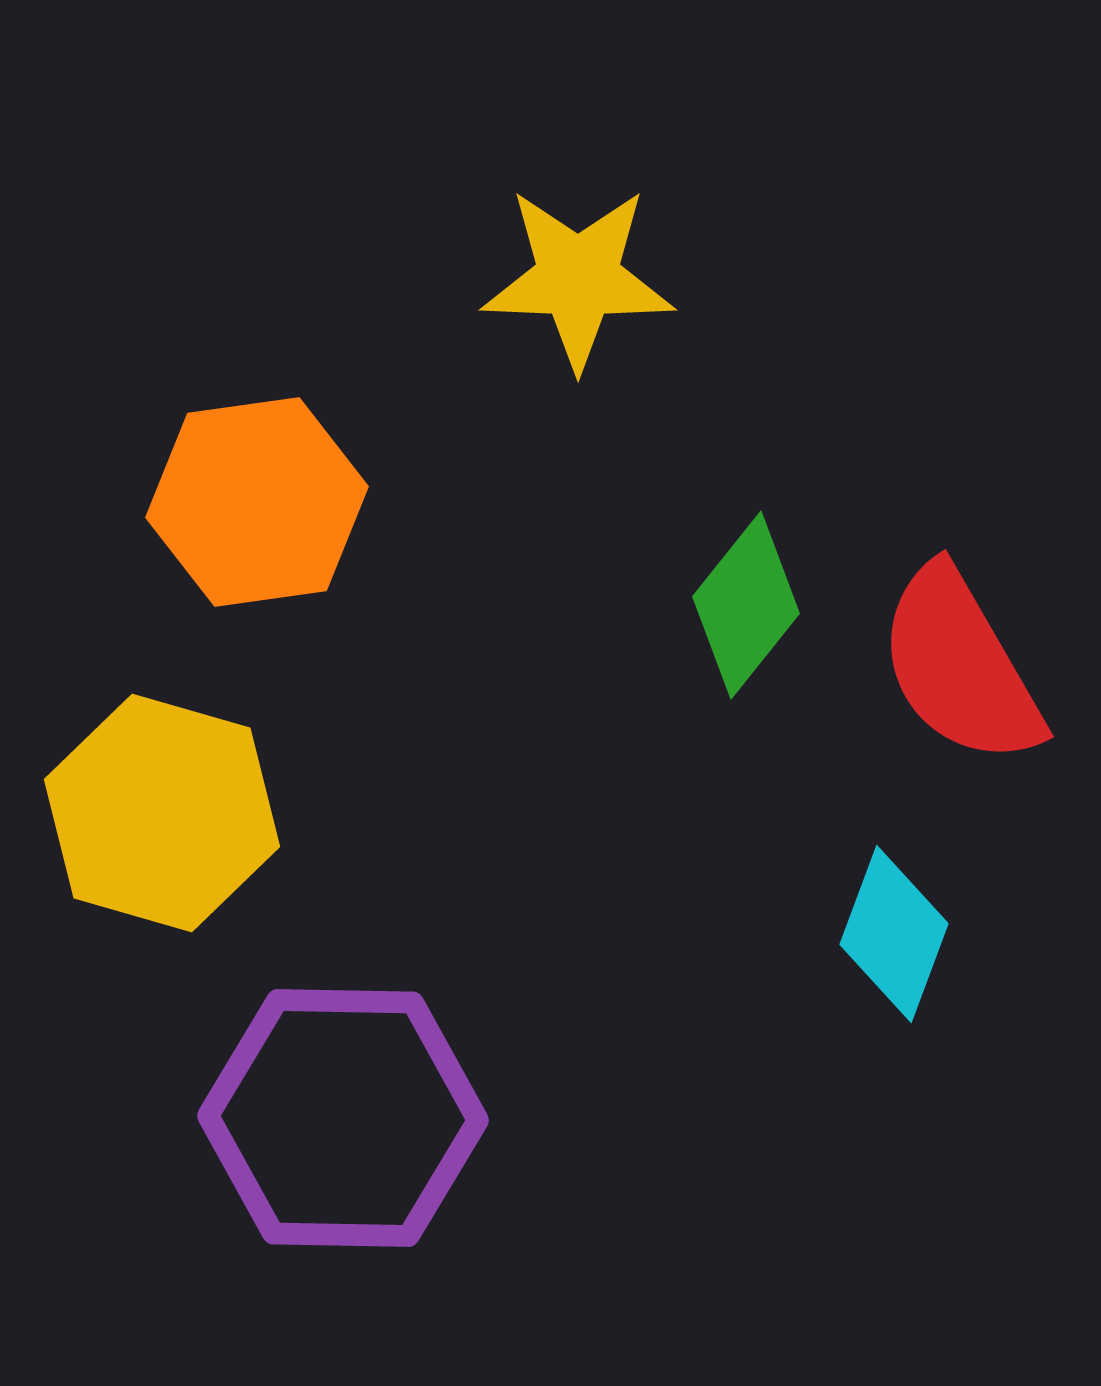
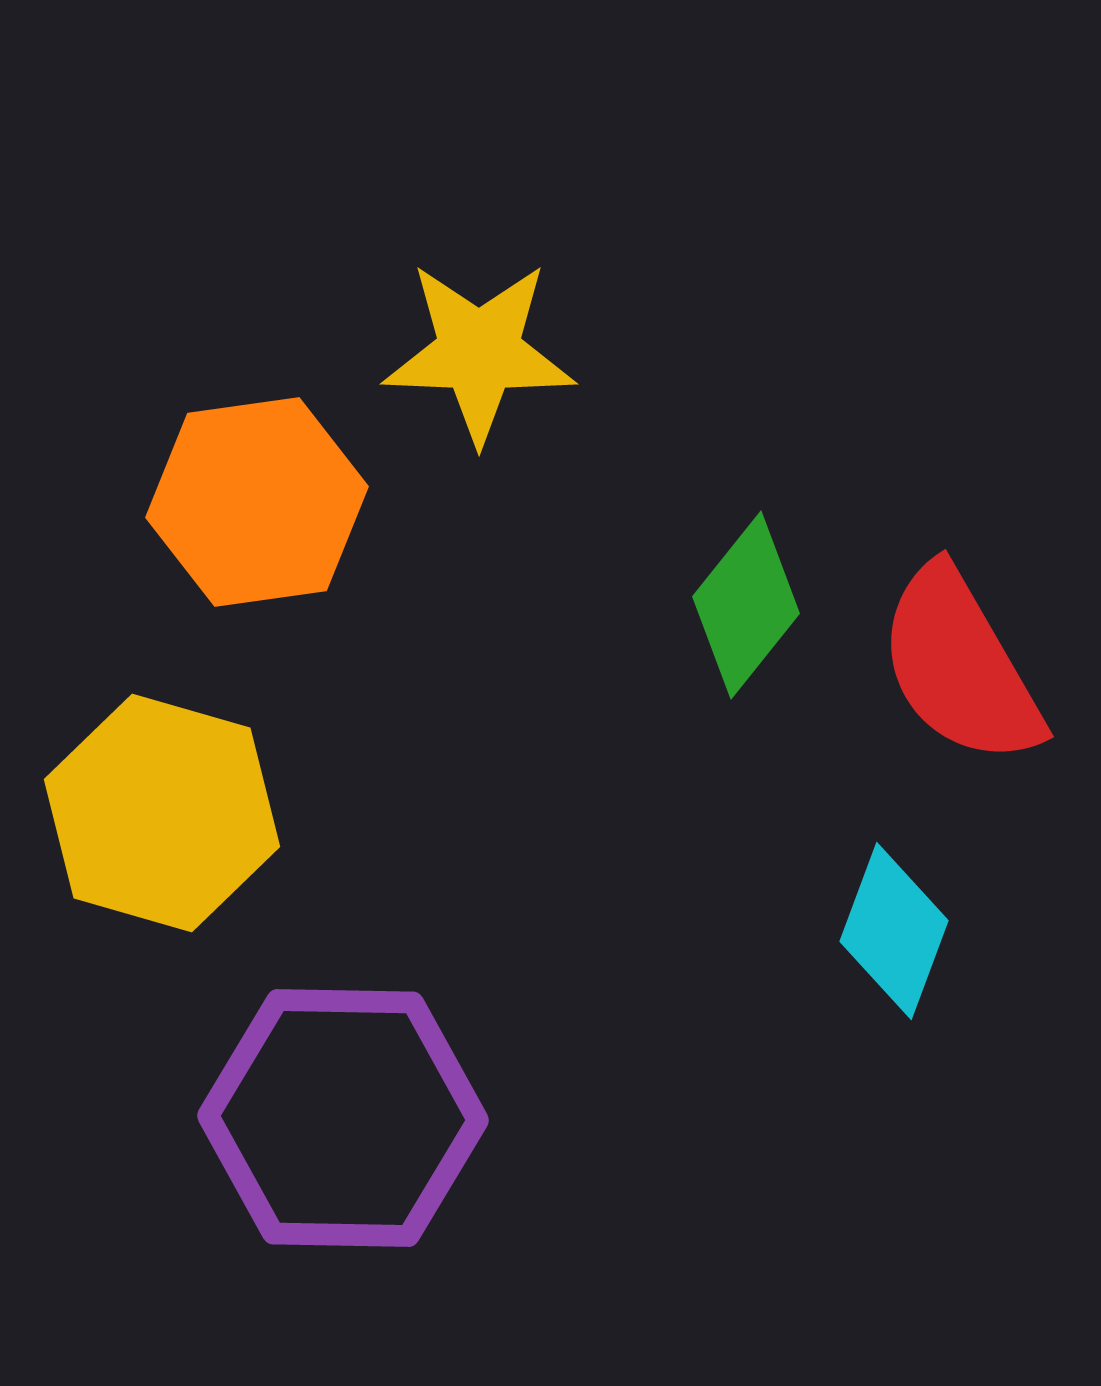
yellow star: moved 99 px left, 74 px down
cyan diamond: moved 3 px up
